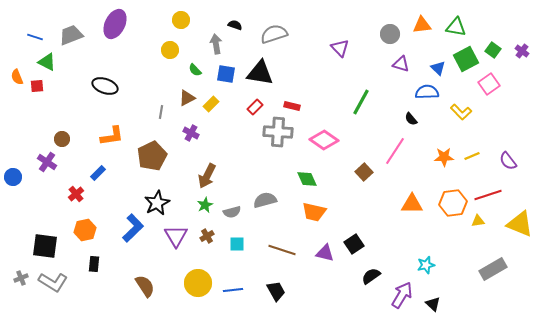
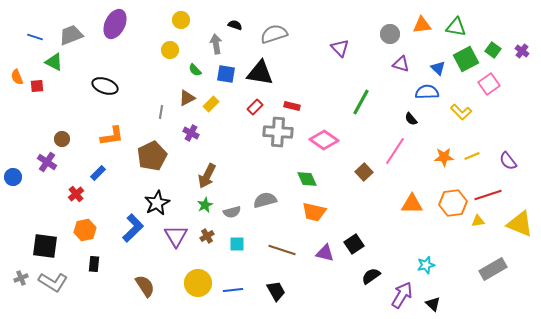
green triangle at (47, 62): moved 7 px right
